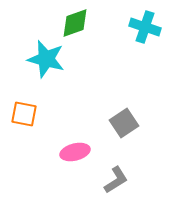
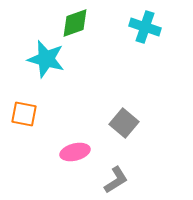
gray square: rotated 16 degrees counterclockwise
